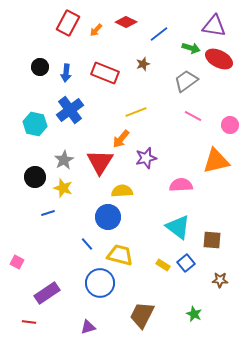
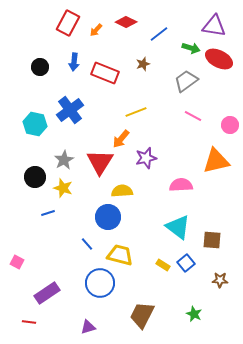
blue arrow at (66, 73): moved 8 px right, 11 px up
